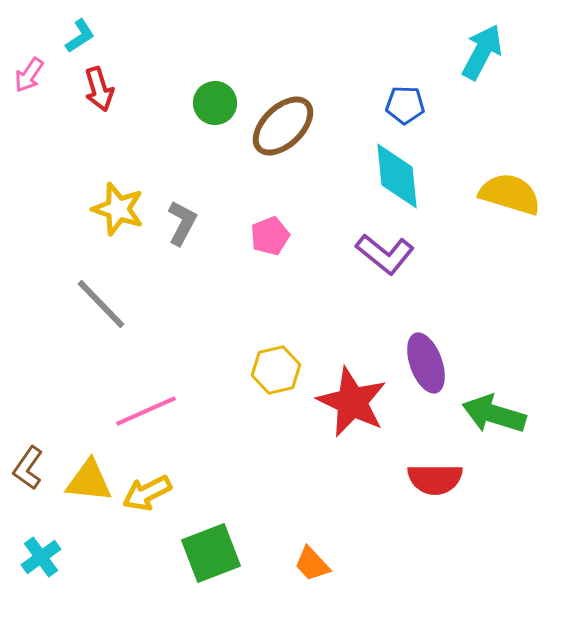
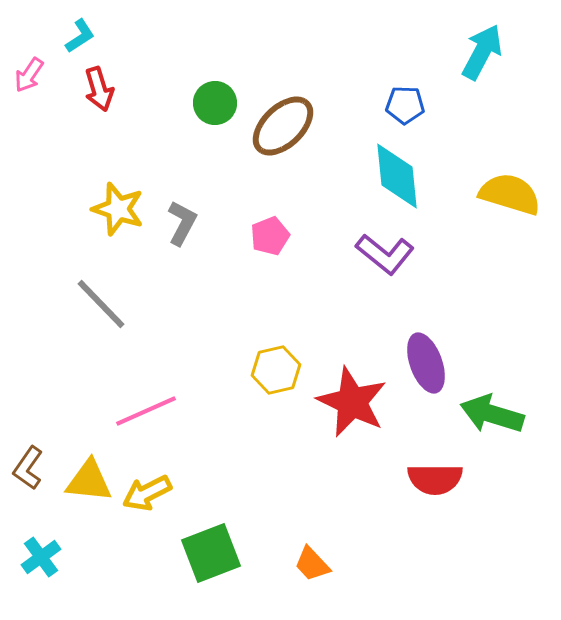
green arrow: moved 2 px left
